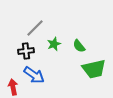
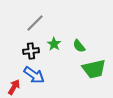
gray line: moved 5 px up
green star: rotated 16 degrees counterclockwise
black cross: moved 5 px right
red arrow: moved 1 px right; rotated 42 degrees clockwise
